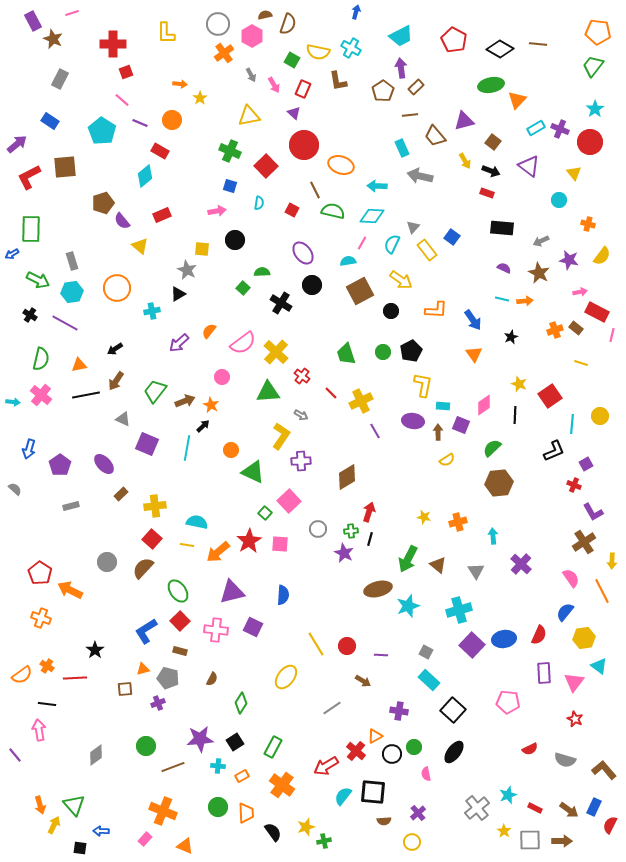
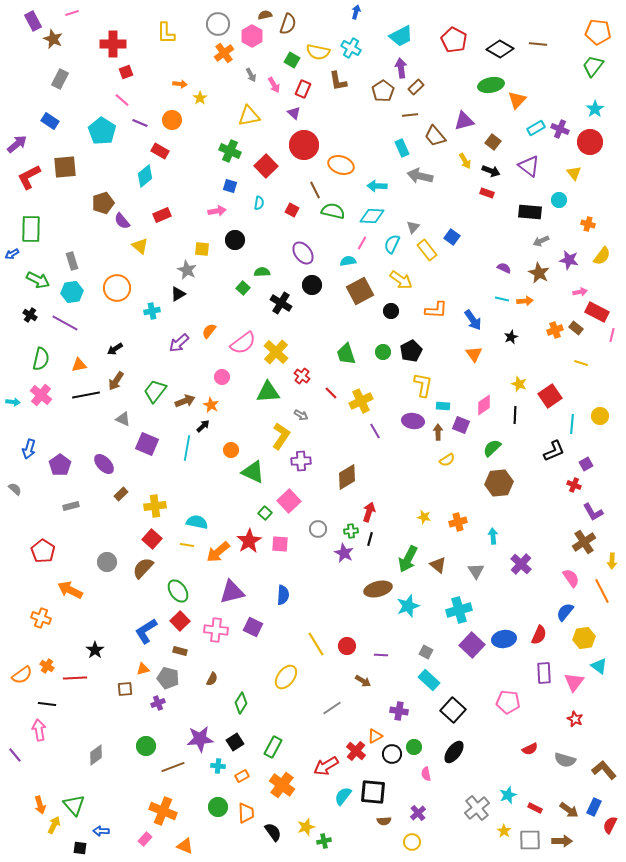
black rectangle at (502, 228): moved 28 px right, 16 px up
red pentagon at (40, 573): moved 3 px right, 22 px up
